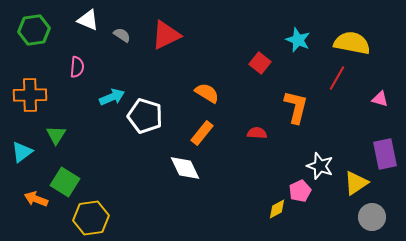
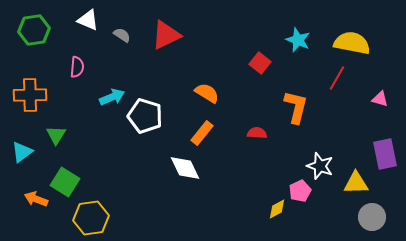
yellow triangle: rotated 32 degrees clockwise
